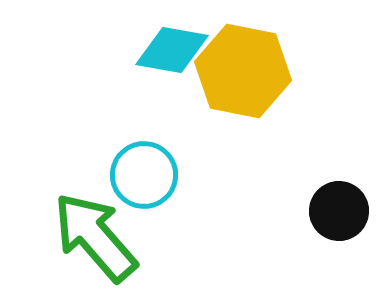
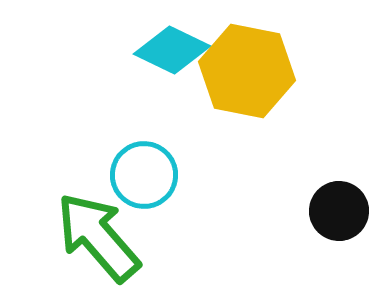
cyan diamond: rotated 16 degrees clockwise
yellow hexagon: moved 4 px right
green arrow: moved 3 px right
